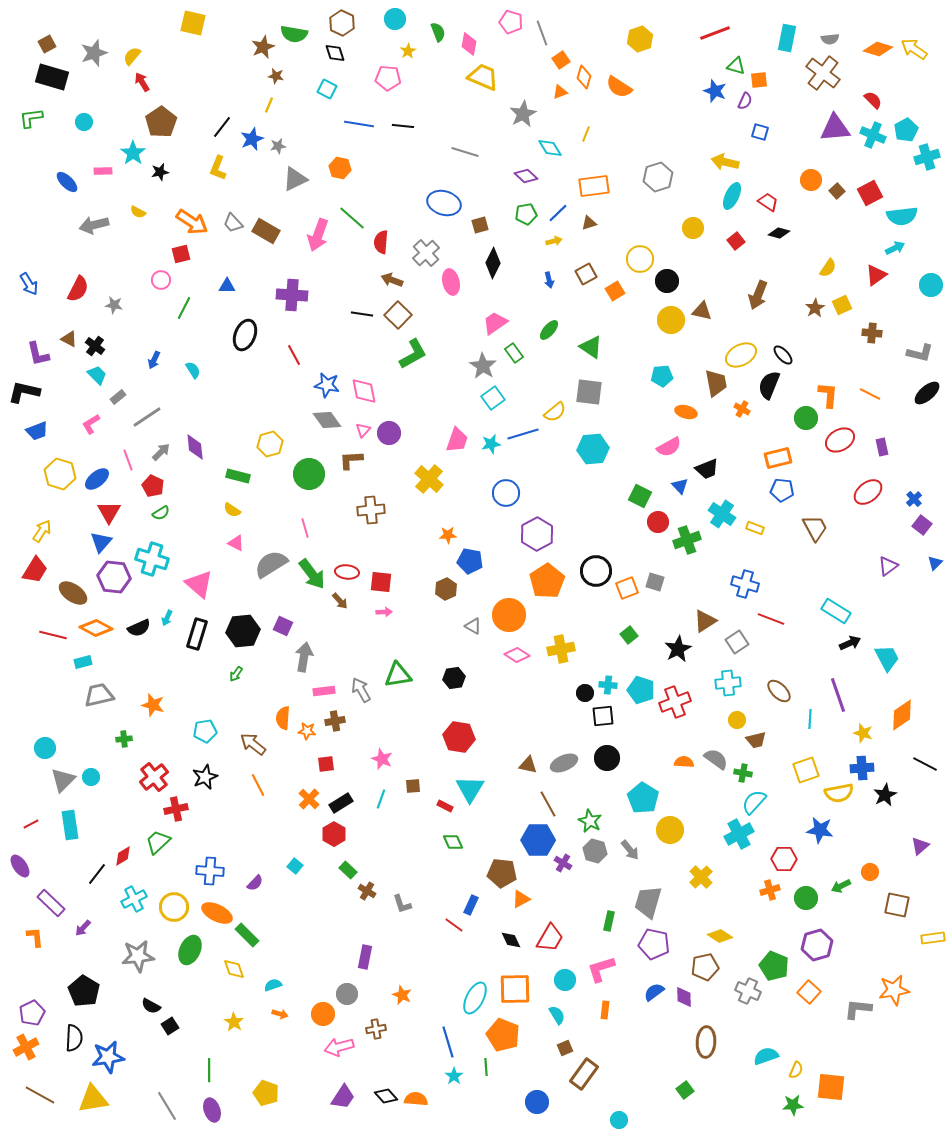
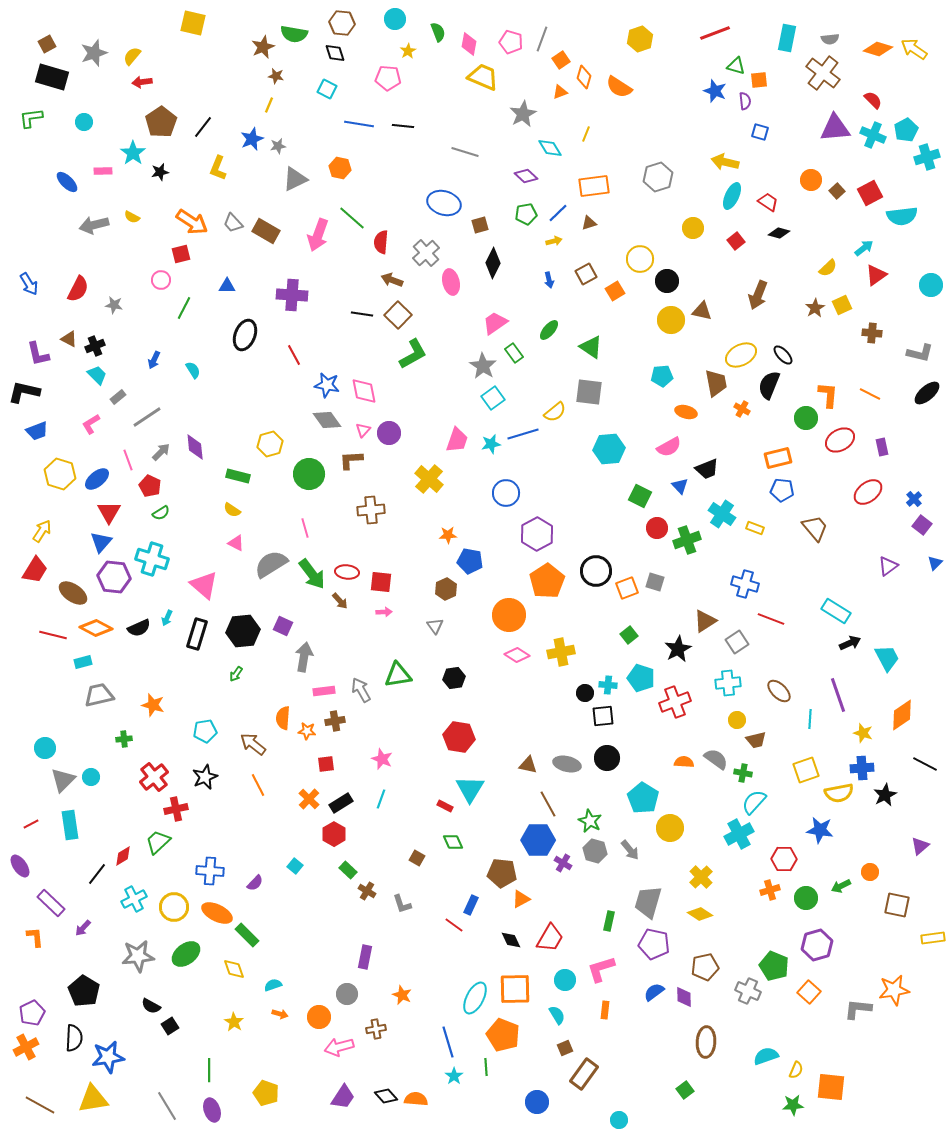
pink pentagon at (511, 22): moved 20 px down
brown hexagon at (342, 23): rotated 20 degrees counterclockwise
gray line at (542, 33): moved 6 px down; rotated 40 degrees clockwise
red arrow at (142, 82): rotated 66 degrees counterclockwise
purple semicircle at (745, 101): rotated 30 degrees counterclockwise
black line at (222, 127): moved 19 px left
yellow semicircle at (138, 212): moved 6 px left, 5 px down
cyan arrow at (895, 248): moved 31 px left; rotated 12 degrees counterclockwise
yellow semicircle at (828, 268): rotated 12 degrees clockwise
black cross at (95, 346): rotated 30 degrees clockwise
cyan hexagon at (593, 449): moved 16 px right
red pentagon at (153, 486): moved 3 px left
red circle at (658, 522): moved 1 px left, 6 px down
brown trapezoid at (815, 528): rotated 12 degrees counterclockwise
pink triangle at (199, 584): moved 5 px right, 1 px down
gray triangle at (473, 626): moved 38 px left; rotated 24 degrees clockwise
yellow cross at (561, 649): moved 3 px down
cyan pentagon at (641, 690): moved 12 px up
gray ellipse at (564, 763): moved 3 px right, 1 px down; rotated 36 degrees clockwise
brown square at (413, 786): moved 4 px right, 72 px down; rotated 35 degrees clockwise
yellow circle at (670, 830): moved 2 px up
yellow diamond at (720, 936): moved 20 px left, 22 px up
green ellipse at (190, 950): moved 4 px left, 4 px down; rotated 28 degrees clockwise
orange circle at (323, 1014): moved 4 px left, 3 px down
brown line at (40, 1095): moved 10 px down
